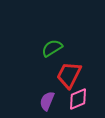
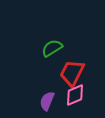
red trapezoid: moved 3 px right, 2 px up
pink diamond: moved 3 px left, 4 px up
